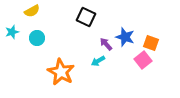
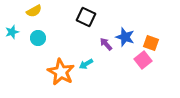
yellow semicircle: moved 2 px right
cyan circle: moved 1 px right
cyan arrow: moved 12 px left, 3 px down
